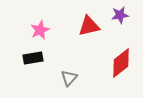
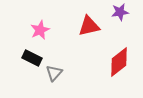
purple star: moved 3 px up
black rectangle: moved 1 px left; rotated 36 degrees clockwise
red diamond: moved 2 px left, 1 px up
gray triangle: moved 15 px left, 5 px up
